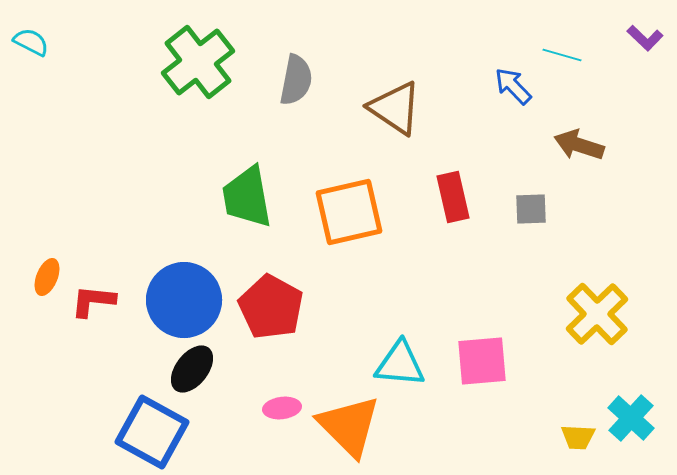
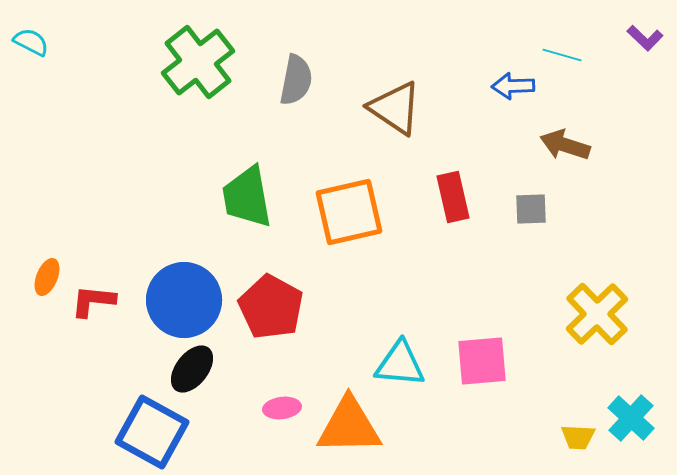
blue arrow: rotated 48 degrees counterclockwise
brown arrow: moved 14 px left
orange triangle: rotated 46 degrees counterclockwise
